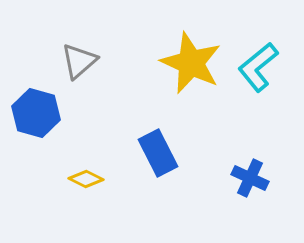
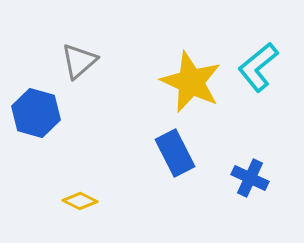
yellow star: moved 19 px down
blue rectangle: moved 17 px right
yellow diamond: moved 6 px left, 22 px down
